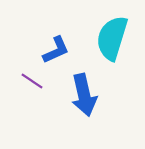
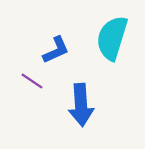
blue arrow: moved 3 px left, 10 px down; rotated 9 degrees clockwise
